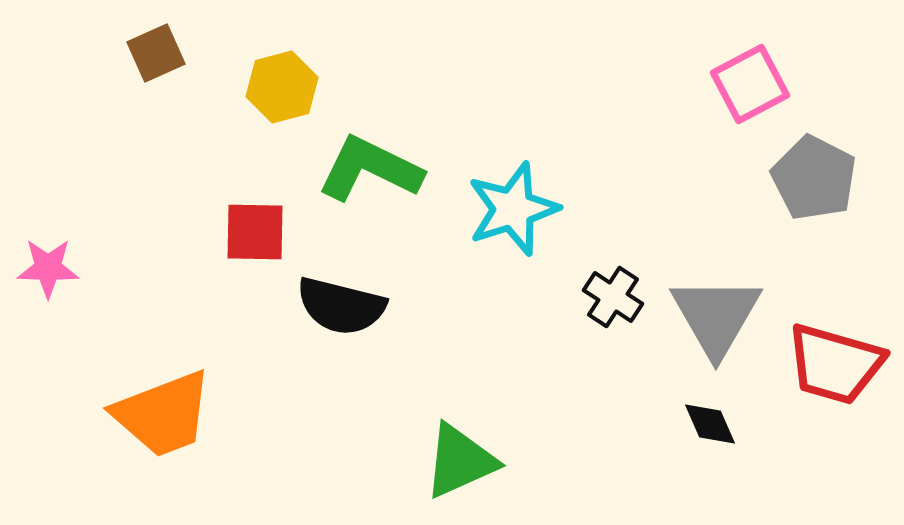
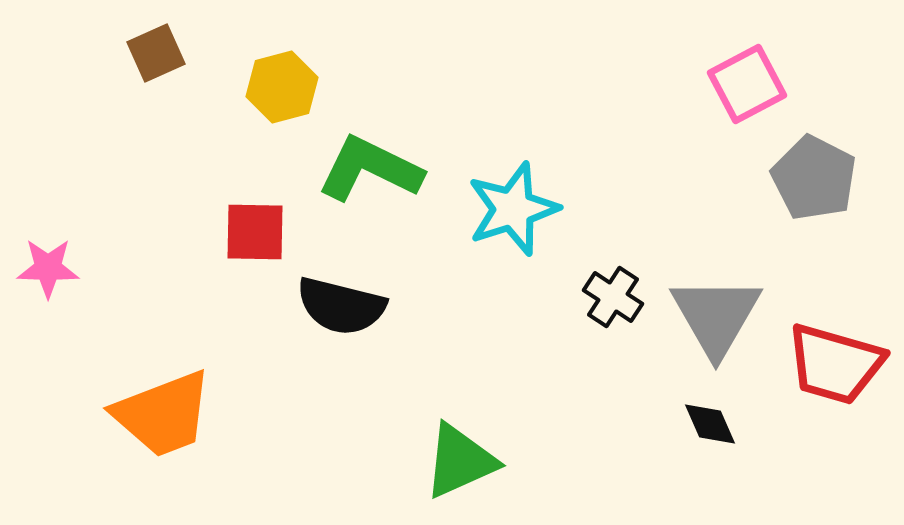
pink square: moved 3 px left
